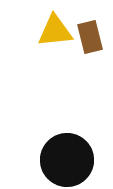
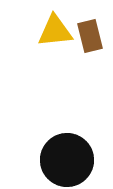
brown rectangle: moved 1 px up
